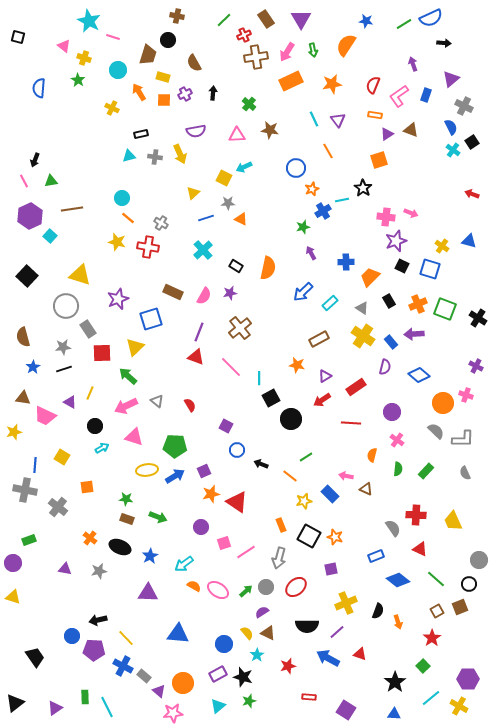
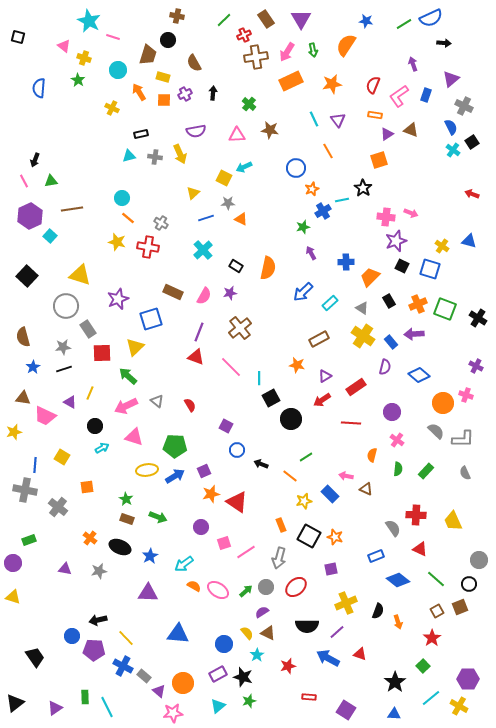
green star at (126, 499): rotated 24 degrees clockwise
